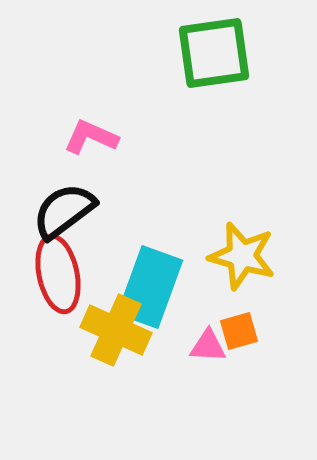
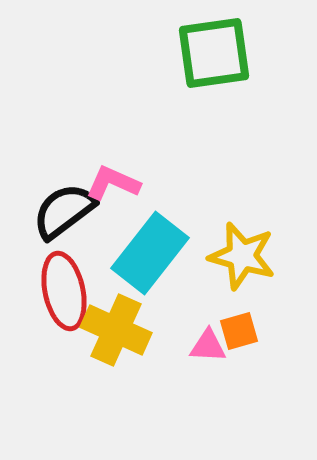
pink L-shape: moved 22 px right, 46 px down
red ellipse: moved 6 px right, 17 px down
cyan rectangle: moved 34 px up; rotated 18 degrees clockwise
